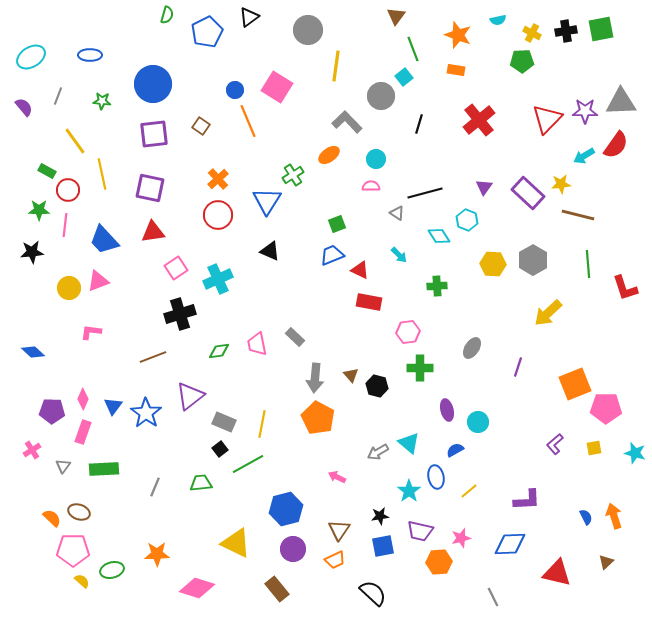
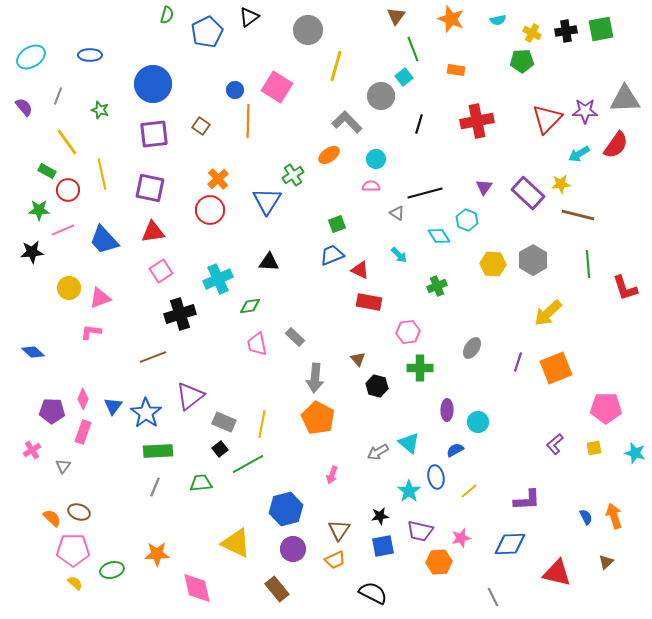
orange star at (458, 35): moved 7 px left, 16 px up
yellow line at (336, 66): rotated 8 degrees clockwise
green star at (102, 101): moved 2 px left, 9 px down; rotated 12 degrees clockwise
gray triangle at (621, 102): moved 4 px right, 3 px up
red cross at (479, 120): moved 2 px left, 1 px down; rotated 28 degrees clockwise
orange line at (248, 121): rotated 24 degrees clockwise
yellow line at (75, 141): moved 8 px left, 1 px down
cyan arrow at (584, 156): moved 5 px left, 2 px up
red circle at (218, 215): moved 8 px left, 5 px up
pink line at (65, 225): moved 2 px left, 5 px down; rotated 60 degrees clockwise
black triangle at (270, 251): moved 1 px left, 11 px down; rotated 20 degrees counterclockwise
pink square at (176, 268): moved 15 px left, 3 px down
pink triangle at (98, 281): moved 2 px right, 17 px down
green cross at (437, 286): rotated 18 degrees counterclockwise
green diamond at (219, 351): moved 31 px right, 45 px up
purple line at (518, 367): moved 5 px up
brown triangle at (351, 375): moved 7 px right, 16 px up
orange square at (575, 384): moved 19 px left, 16 px up
purple ellipse at (447, 410): rotated 15 degrees clockwise
green rectangle at (104, 469): moved 54 px right, 18 px up
pink arrow at (337, 477): moved 5 px left, 2 px up; rotated 96 degrees counterclockwise
yellow semicircle at (82, 581): moved 7 px left, 2 px down
pink diamond at (197, 588): rotated 60 degrees clockwise
black semicircle at (373, 593): rotated 16 degrees counterclockwise
